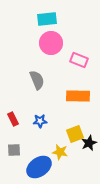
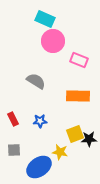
cyan rectangle: moved 2 px left; rotated 30 degrees clockwise
pink circle: moved 2 px right, 2 px up
gray semicircle: moved 1 px left, 1 px down; rotated 36 degrees counterclockwise
black star: moved 4 px up; rotated 21 degrees clockwise
